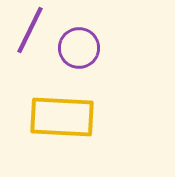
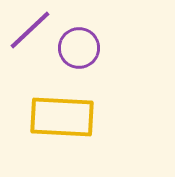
purple line: rotated 21 degrees clockwise
